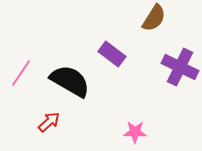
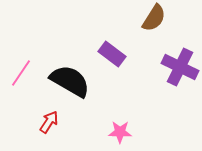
red arrow: rotated 15 degrees counterclockwise
pink star: moved 15 px left
